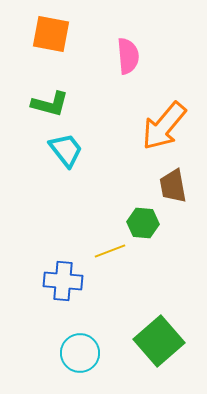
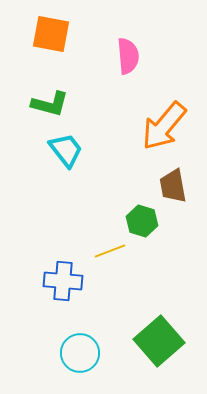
green hexagon: moved 1 px left, 2 px up; rotated 12 degrees clockwise
